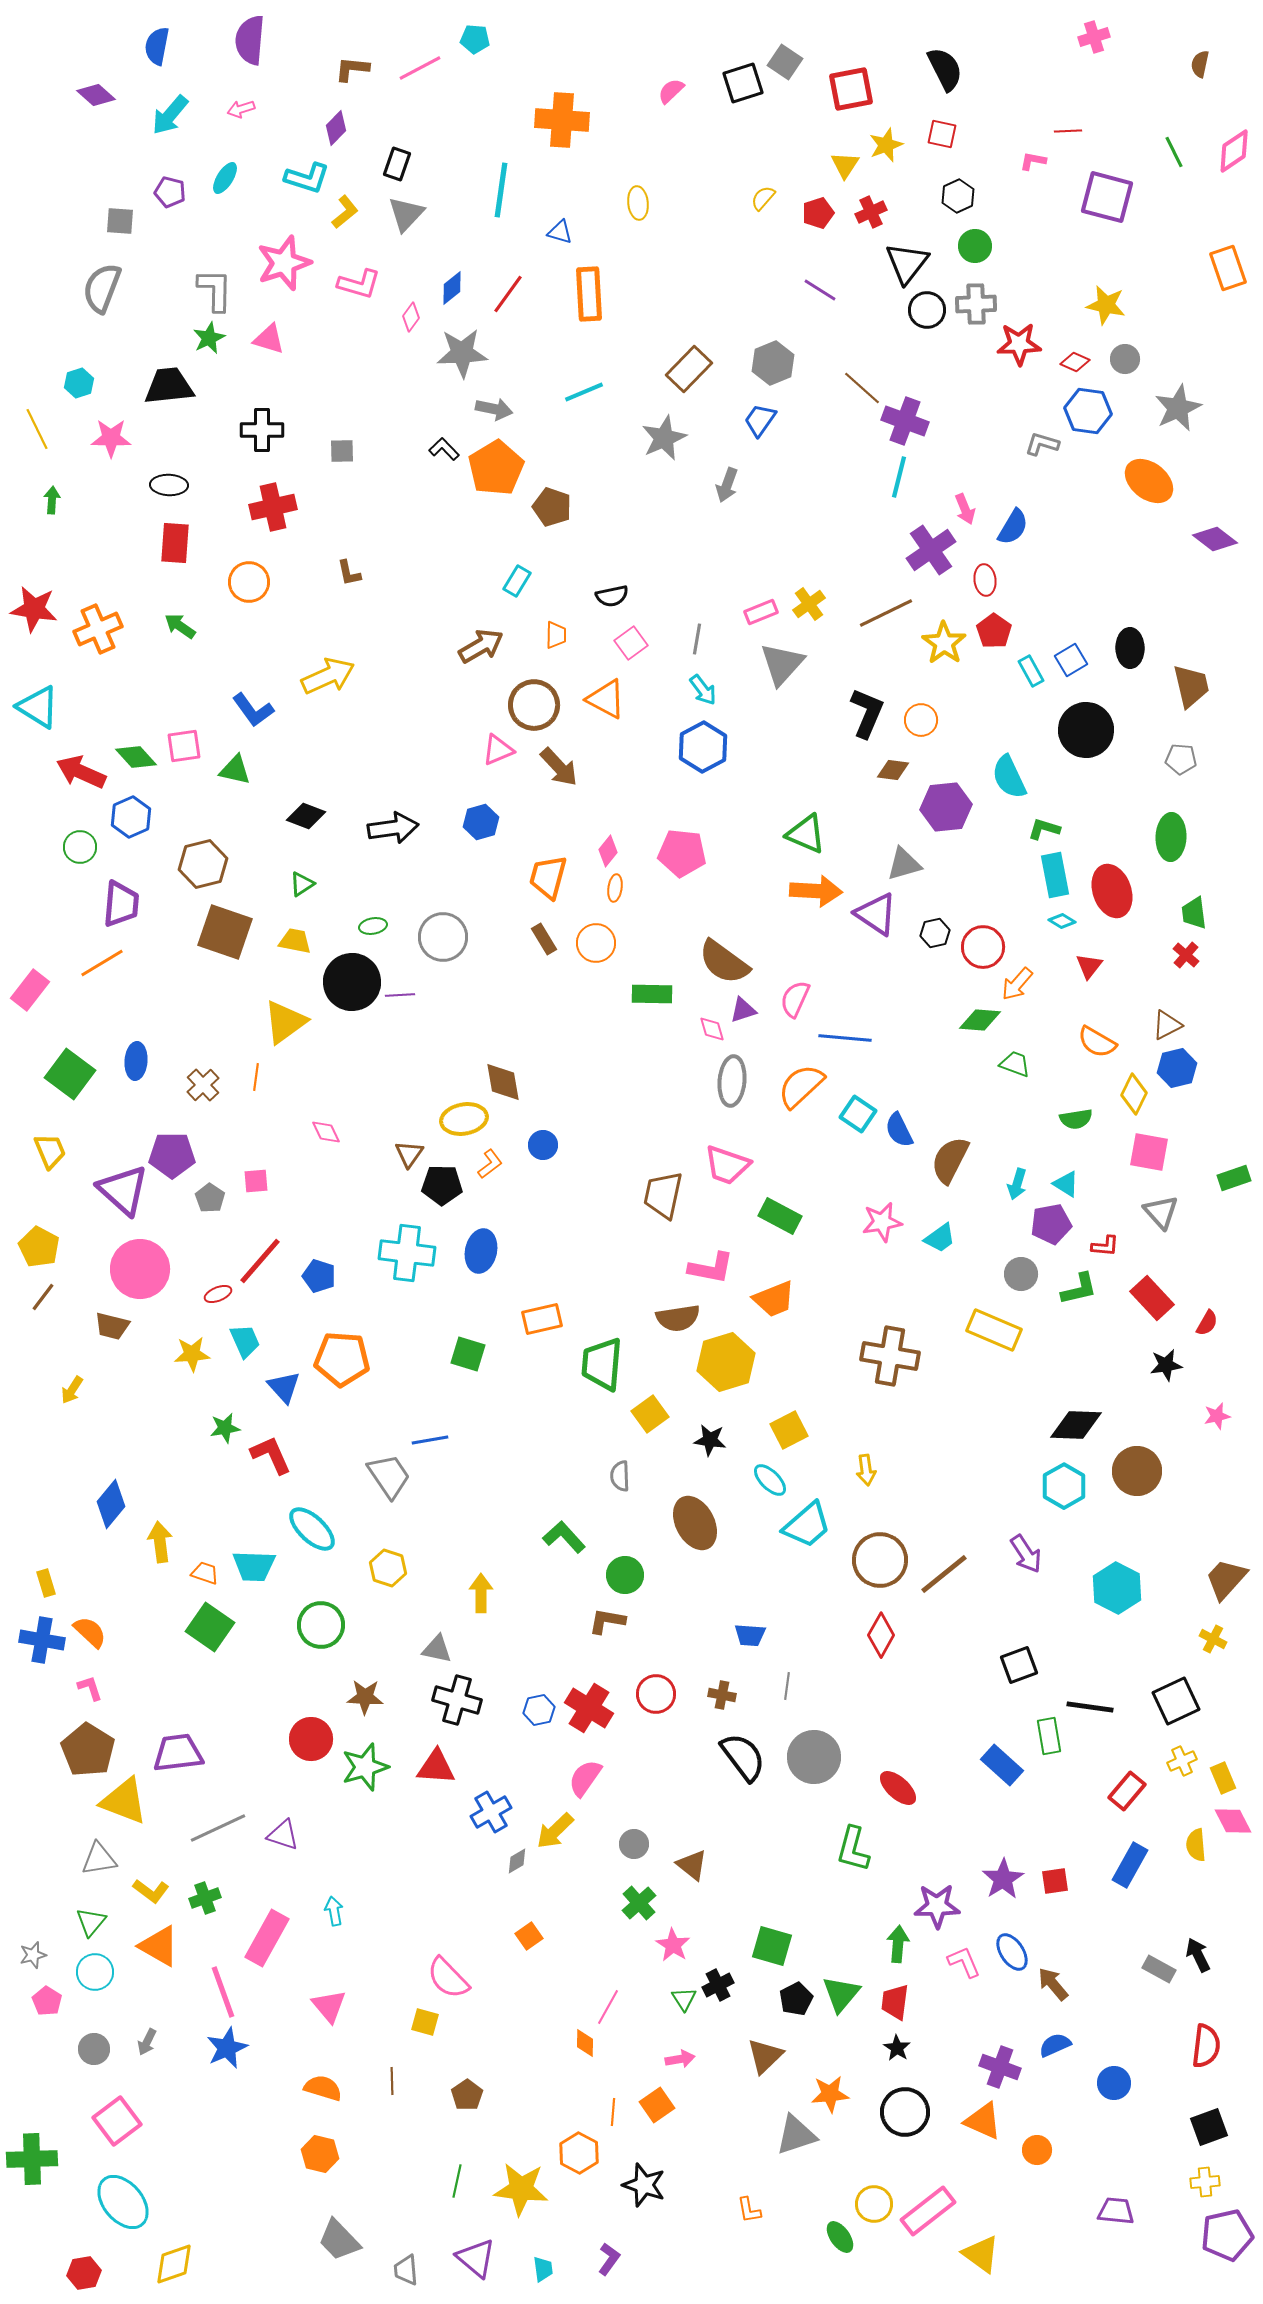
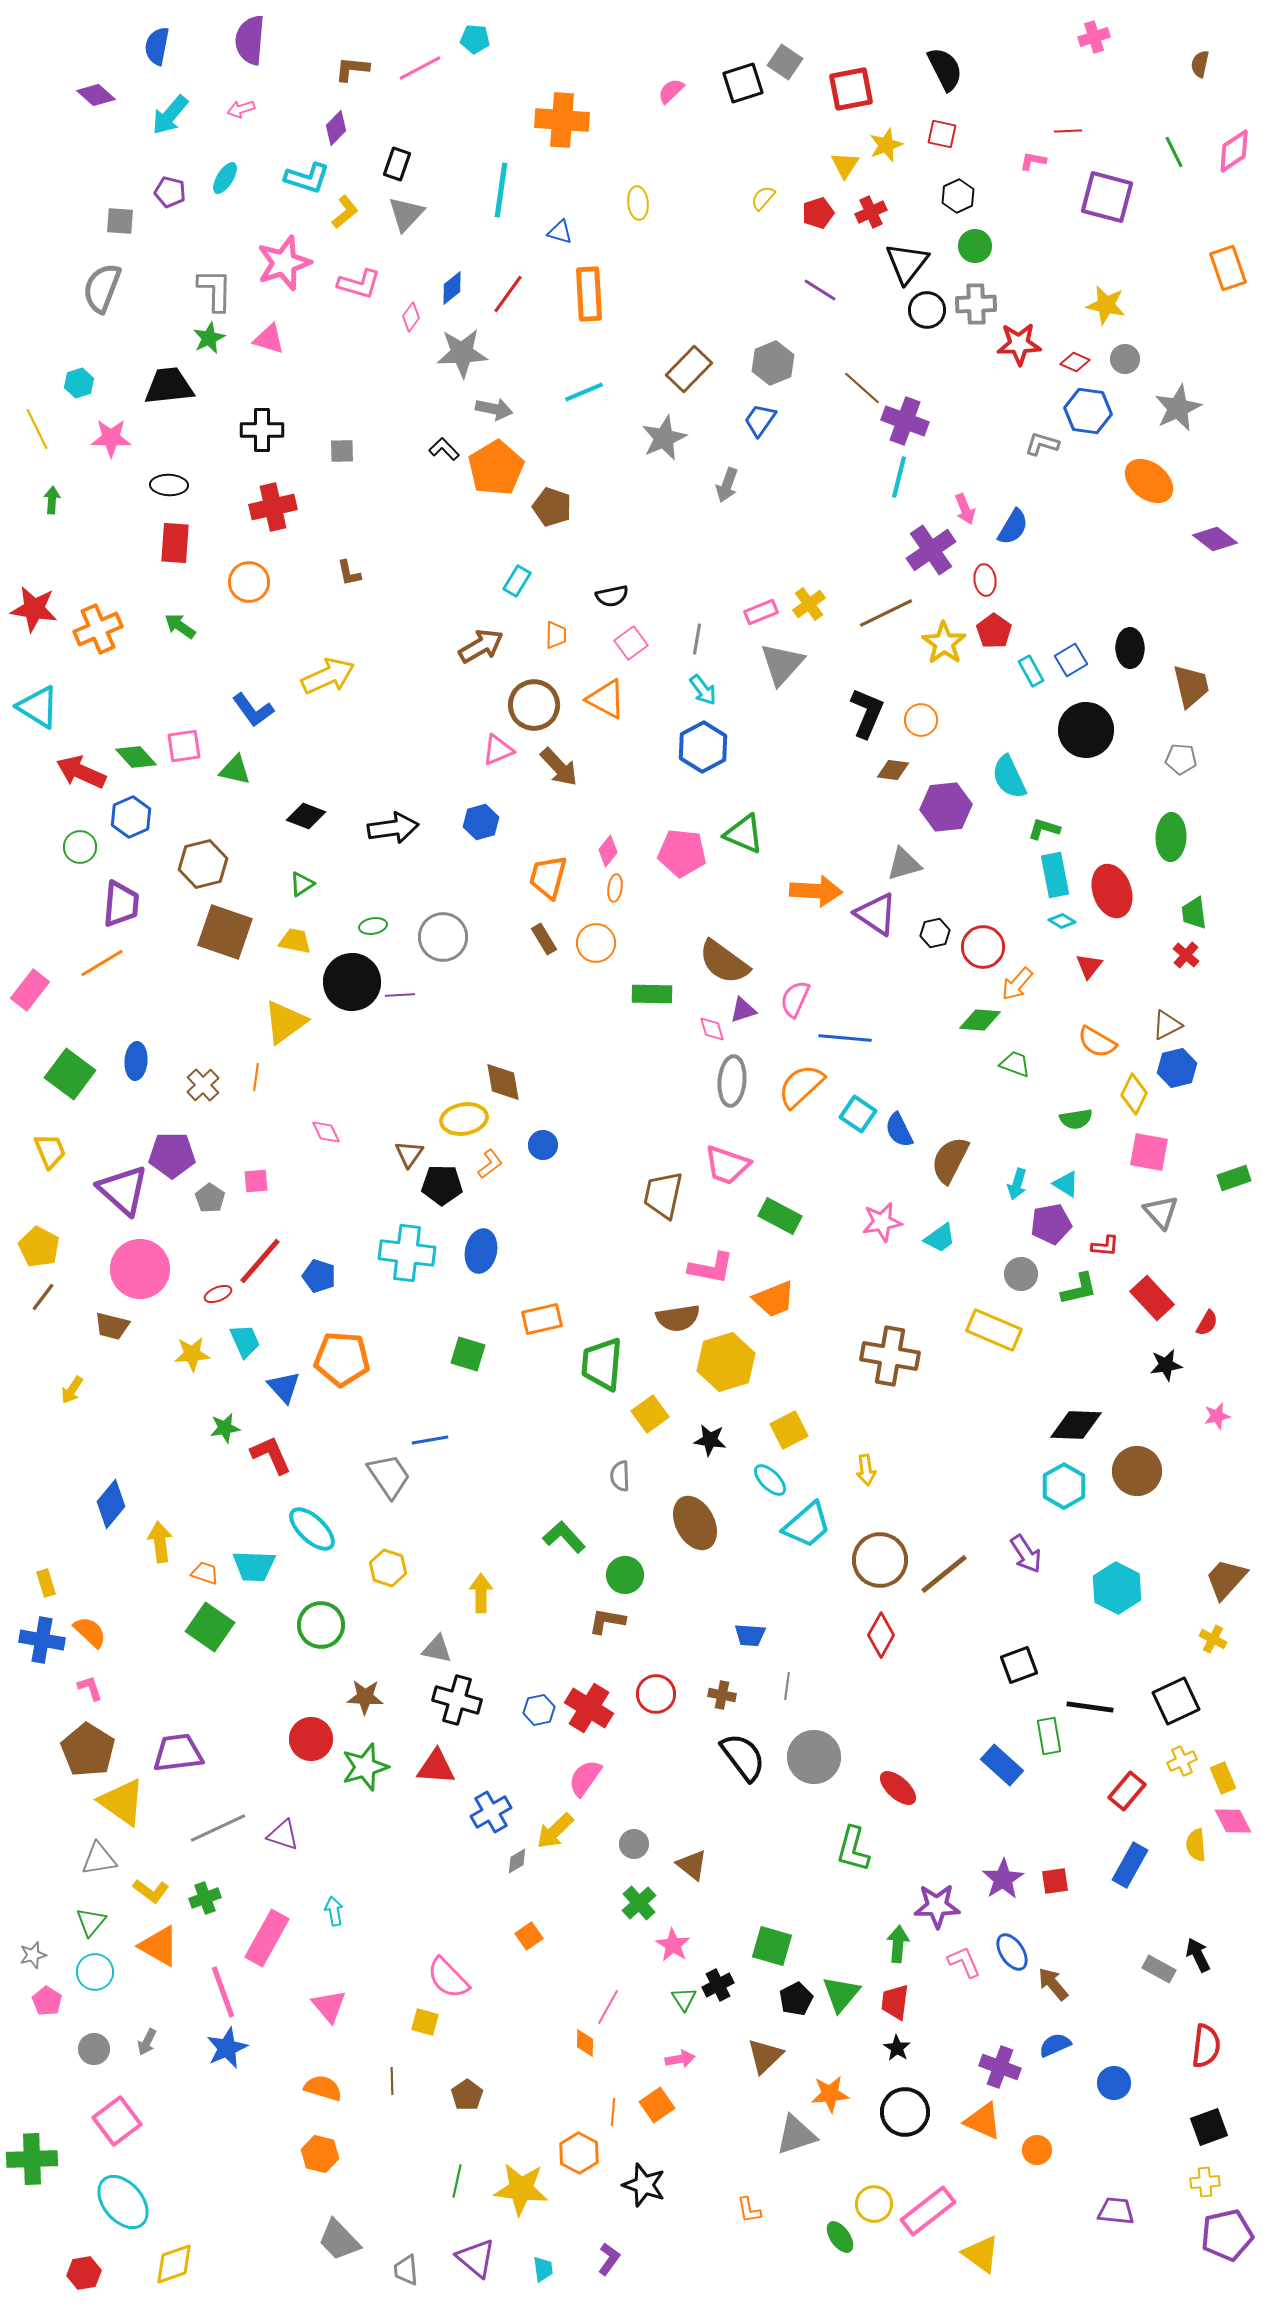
green triangle at (806, 834): moved 62 px left
yellow triangle at (124, 1801): moved 2 px left, 1 px down; rotated 14 degrees clockwise
